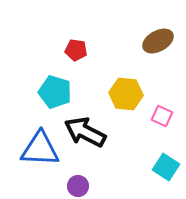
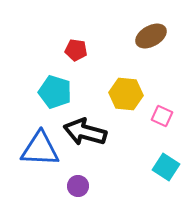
brown ellipse: moved 7 px left, 5 px up
black arrow: rotated 12 degrees counterclockwise
